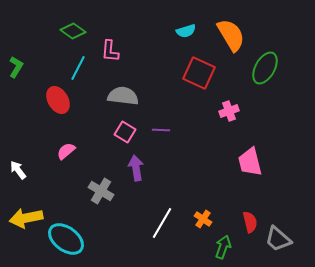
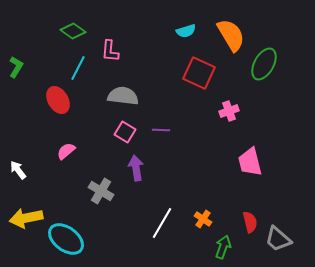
green ellipse: moved 1 px left, 4 px up
